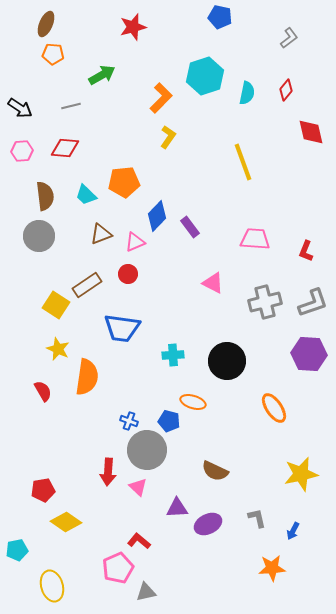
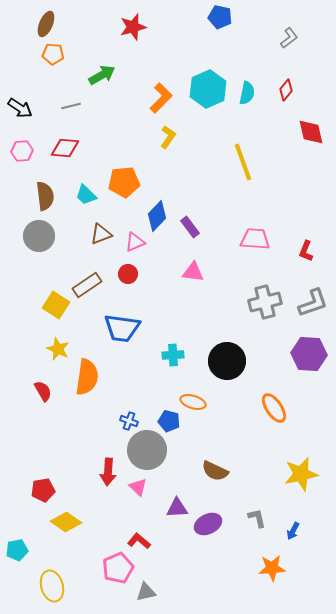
cyan hexagon at (205, 76): moved 3 px right, 13 px down; rotated 6 degrees counterclockwise
pink triangle at (213, 283): moved 20 px left, 11 px up; rotated 20 degrees counterclockwise
